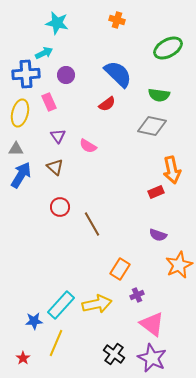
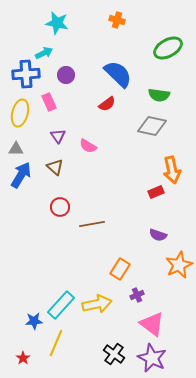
brown line: rotated 70 degrees counterclockwise
